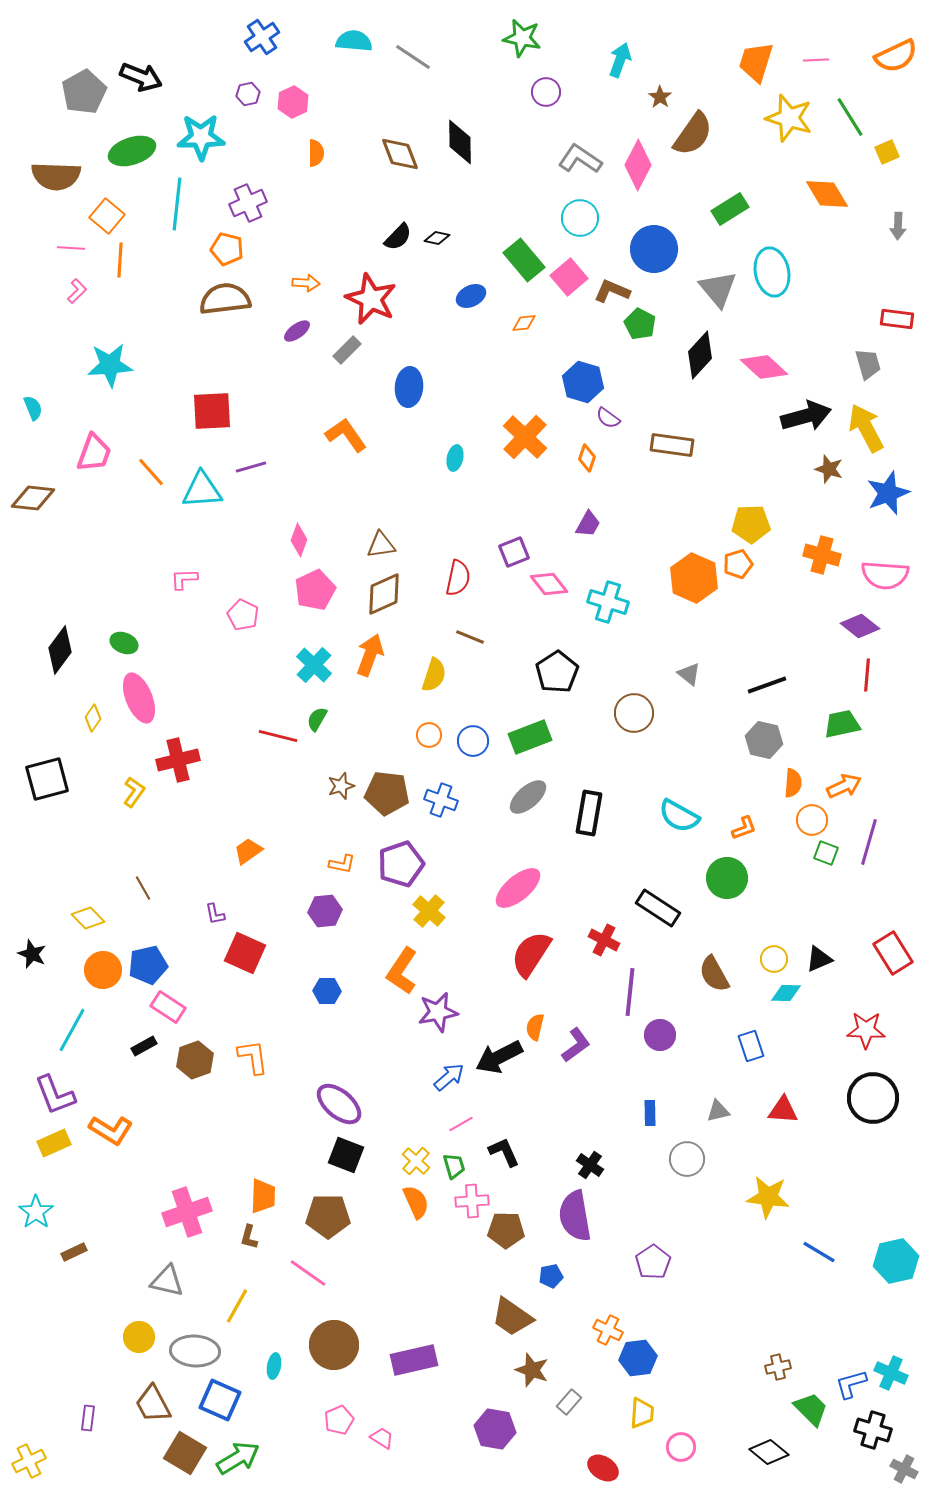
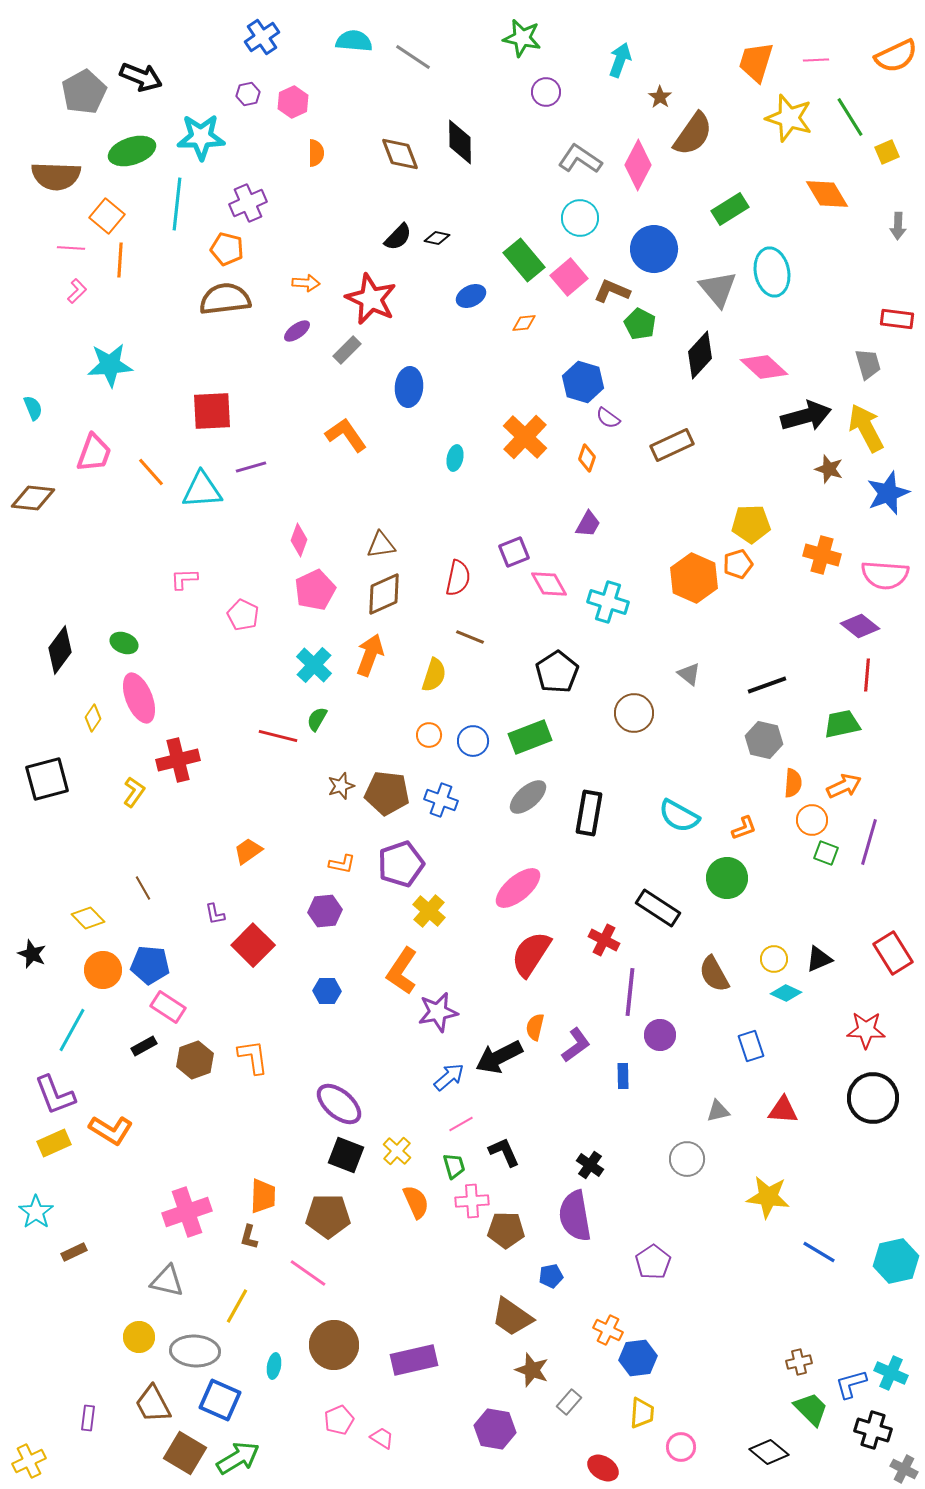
brown rectangle at (672, 445): rotated 33 degrees counterclockwise
pink diamond at (549, 584): rotated 9 degrees clockwise
red square at (245, 953): moved 8 px right, 8 px up; rotated 21 degrees clockwise
blue pentagon at (148, 965): moved 2 px right; rotated 18 degrees clockwise
cyan diamond at (786, 993): rotated 24 degrees clockwise
blue rectangle at (650, 1113): moved 27 px left, 37 px up
yellow cross at (416, 1161): moved 19 px left, 10 px up
brown cross at (778, 1367): moved 21 px right, 5 px up
